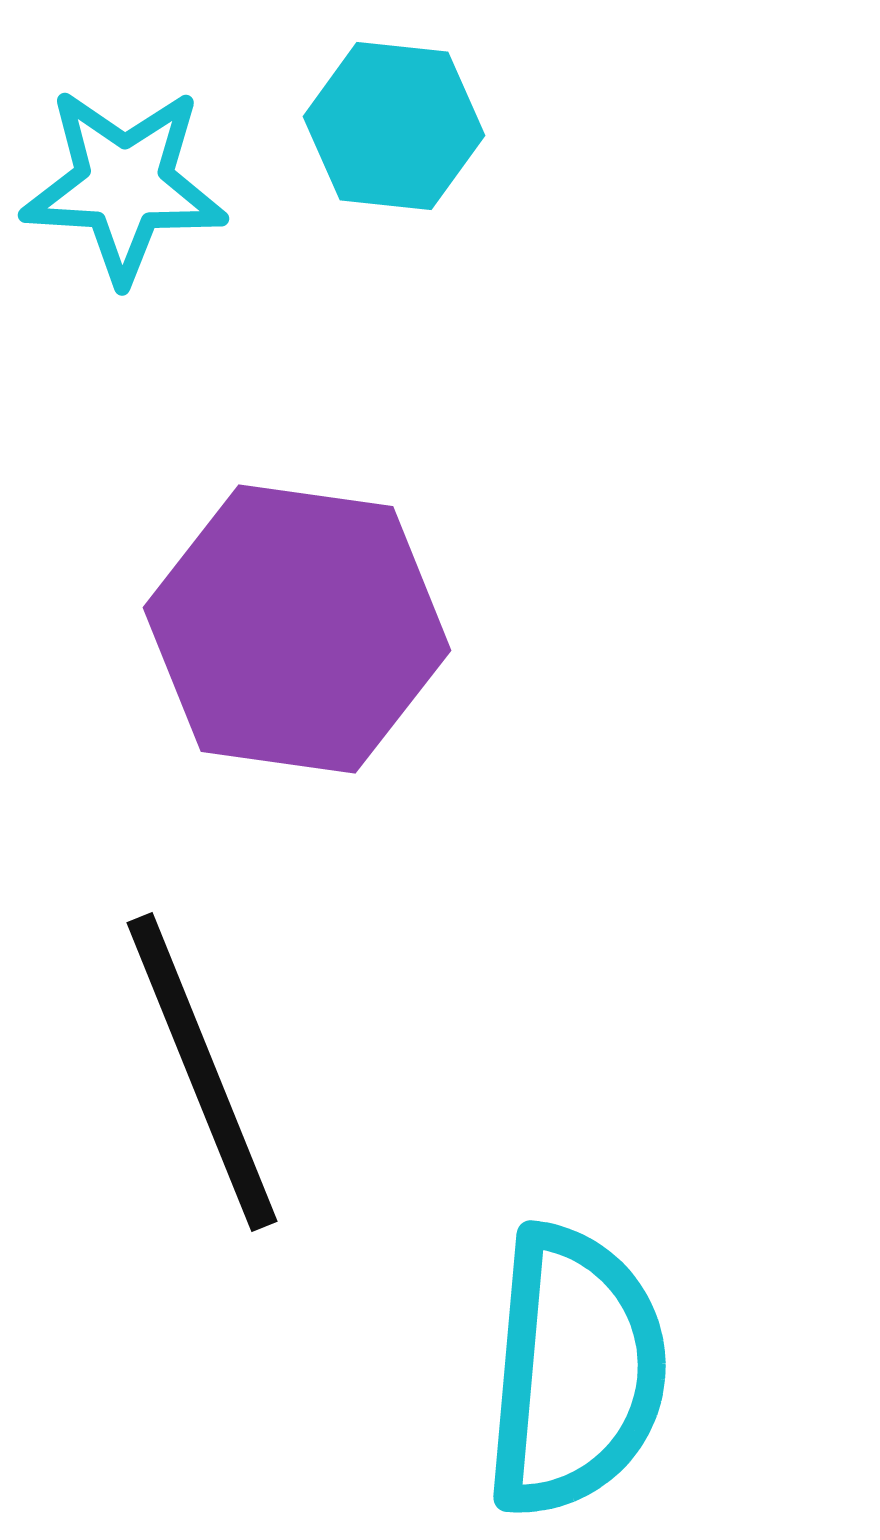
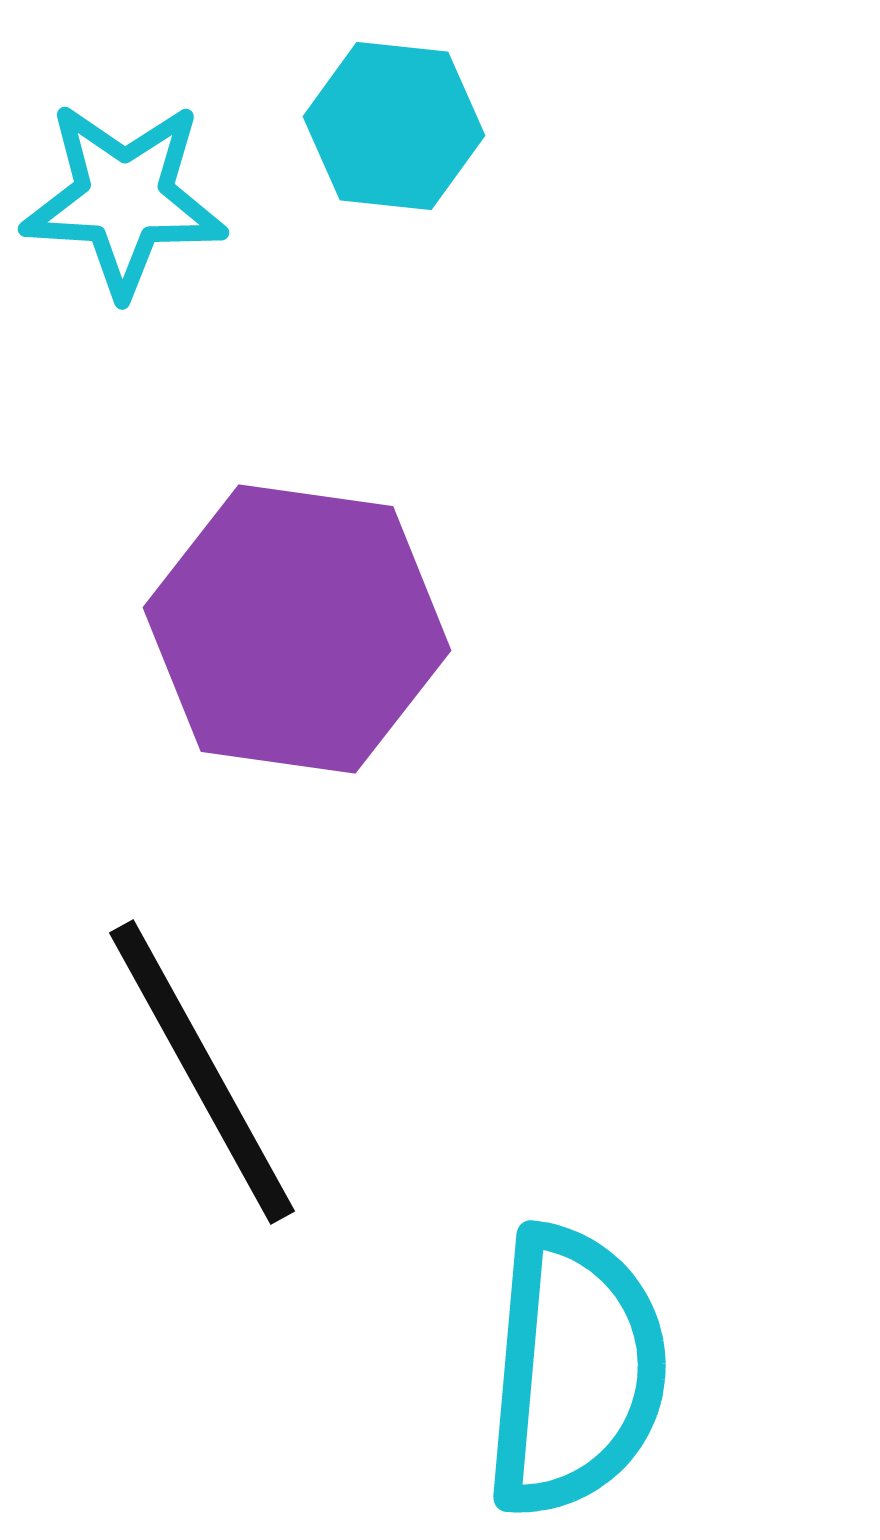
cyan star: moved 14 px down
black line: rotated 7 degrees counterclockwise
